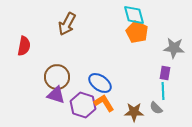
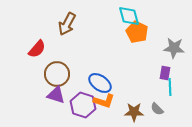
cyan diamond: moved 5 px left, 1 px down
red semicircle: moved 13 px right, 3 px down; rotated 30 degrees clockwise
brown circle: moved 3 px up
cyan line: moved 7 px right, 4 px up
orange L-shape: moved 2 px up; rotated 140 degrees clockwise
gray semicircle: moved 1 px right, 1 px down
